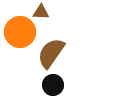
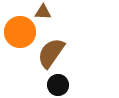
brown triangle: moved 2 px right
black circle: moved 5 px right
